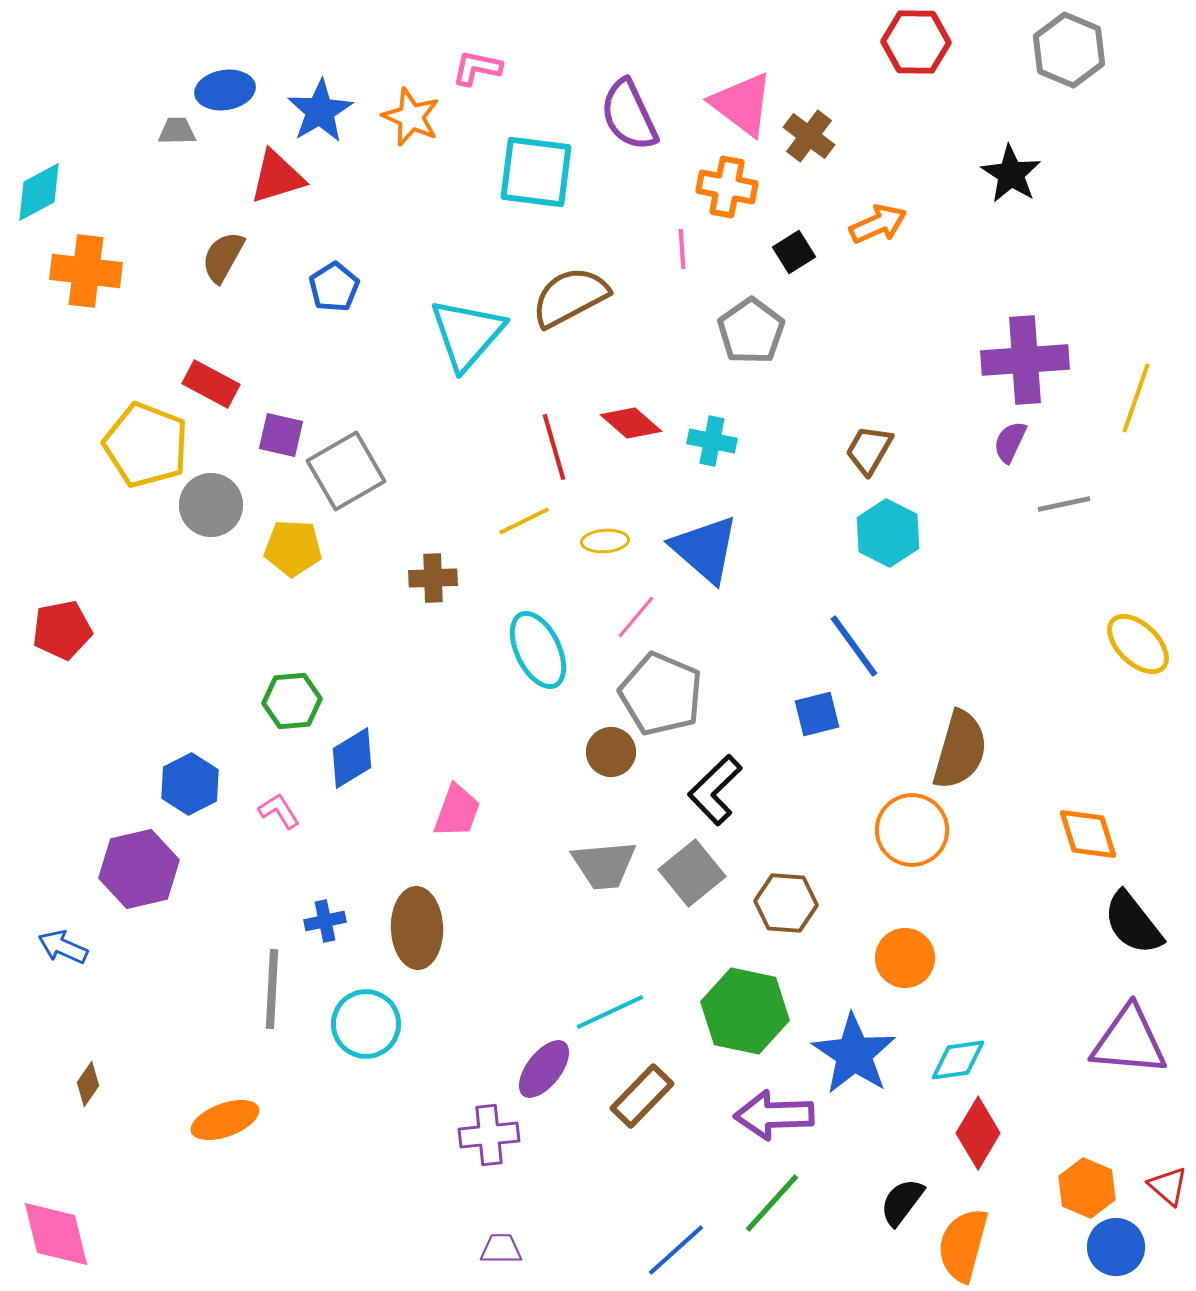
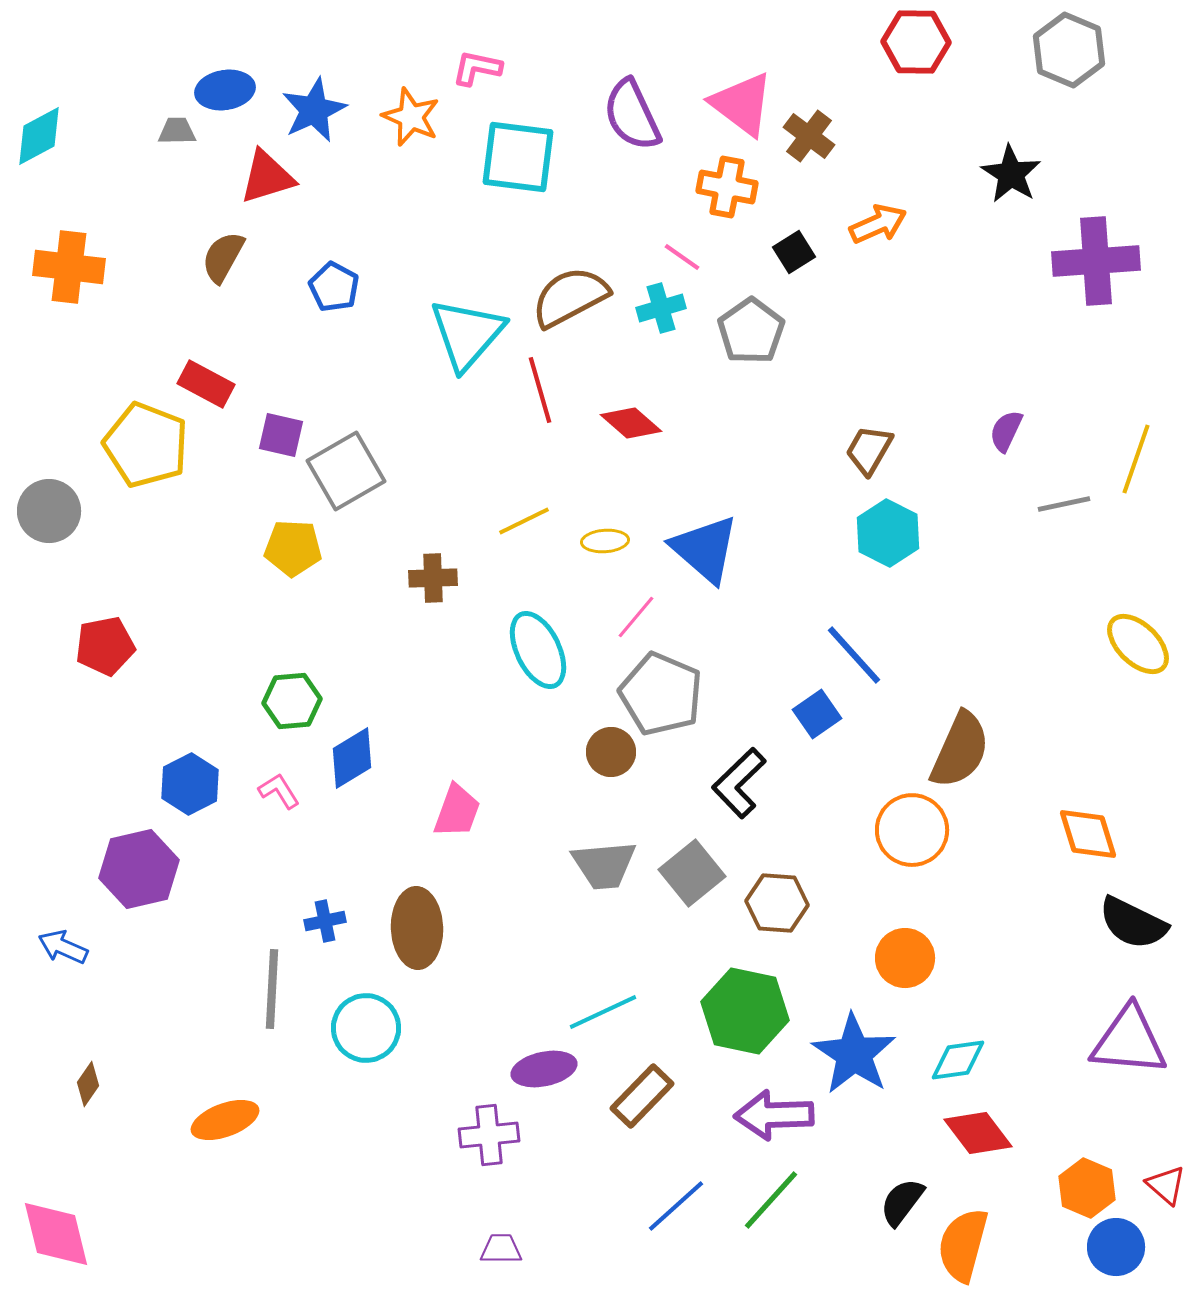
blue star at (320, 111): moved 6 px left, 1 px up; rotated 6 degrees clockwise
purple semicircle at (629, 115): moved 3 px right
cyan square at (536, 172): moved 18 px left, 15 px up
red triangle at (277, 177): moved 10 px left
cyan diamond at (39, 192): moved 56 px up
pink line at (682, 249): moved 8 px down; rotated 51 degrees counterclockwise
orange cross at (86, 271): moved 17 px left, 4 px up
blue pentagon at (334, 287): rotated 12 degrees counterclockwise
purple cross at (1025, 360): moved 71 px right, 99 px up
red rectangle at (211, 384): moved 5 px left
yellow line at (1136, 398): moved 61 px down
cyan cross at (712, 441): moved 51 px left, 133 px up; rotated 27 degrees counterclockwise
purple semicircle at (1010, 442): moved 4 px left, 11 px up
red line at (554, 447): moved 14 px left, 57 px up
gray circle at (211, 505): moved 162 px left, 6 px down
red pentagon at (62, 630): moved 43 px right, 16 px down
blue line at (854, 646): moved 9 px down; rotated 6 degrees counterclockwise
blue square at (817, 714): rotated 21 degrees counterclockwise
brown semicircle at (960, 750): rotated 8 degrees clockwise
black L-shape at (715, 790): moved 24 px right, 7 px up
pink L-shape at (279, 811): moved 20 px up
brown hexagon at (786, 903): moved 9 px left
black semicircle at (1133, 923): rotated 26 degrees counterclockwise
cyan line at (610, 1012): moved 7 px left
cyan circle at (366, 1024): moved 4 px down
purple ellipse at (544, 1069): rotated 40 degrees clockwise
red diamond at (978, 1133): rotated 68 degrees counterclockwise
red triangle at (1168, 1186): moved 2 px left, 1 px up
green line at (772, 1203): moved 1 px left, 3 px up
blue line at (676, 1250): moved 44 px up
